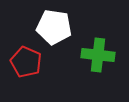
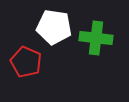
green cross: moved 2 px left, 17 px up
